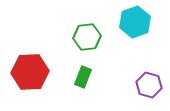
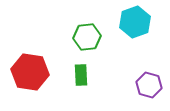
red hexagon: rotated 12 degrees clockwise
green rectangle: moved 2 px left, 2 px up; rotated 25 degrees counterclockwise
